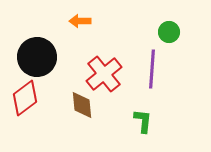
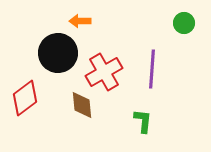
green circle: moved 15 px right, 9 px up
black circle: moved 21 px right, 4 px up
red cross: moved 2 px up; rotated 9 degrees clockwise
